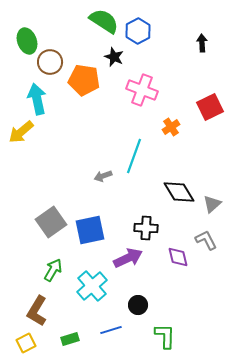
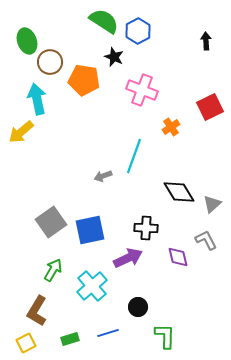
black arrow: moved 4 px right, 2 px up
black circle: moved 2 px down
blue line: moved 3 px left, 3 px down
